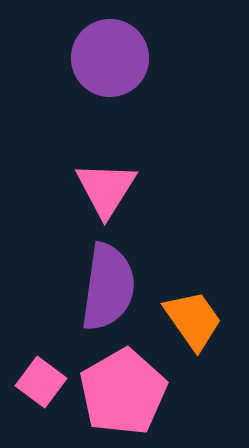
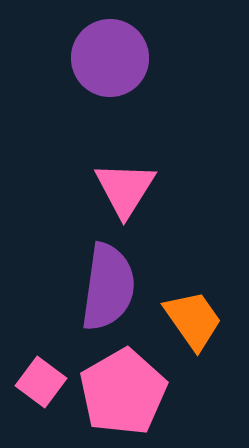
pink triangle: moved 19 px right
